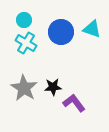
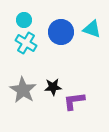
gray star: moved 1 px left, 2 px down
purple L-shape: moved 2 px up; rotated 60 degrees counterclockwise
